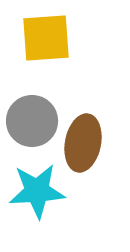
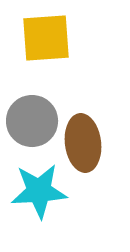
brown ellipse: rotated 18 degrees counterclockwise
cyan star: moved 2 px right
